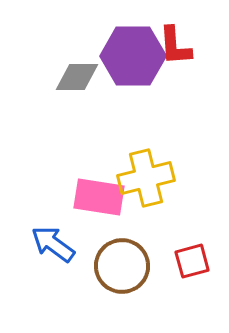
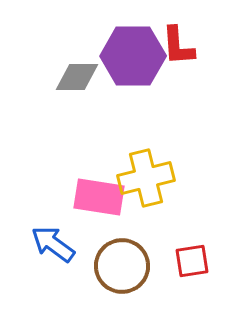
red L-shape: moved 3 px right
red square: rotated 6 degrees clockwise
